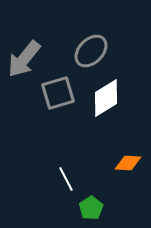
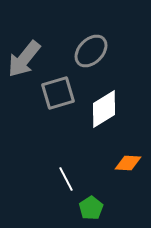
white diamond: moved 2 px left, 11 px down
